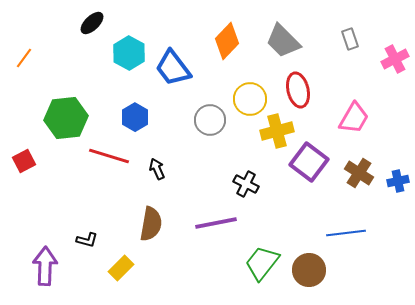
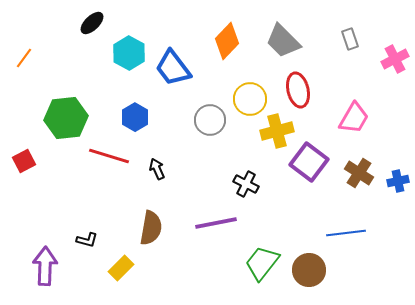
brown semicircle: moved 4 px down
